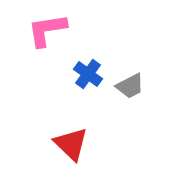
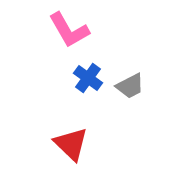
pink L-shape: moved 22 px right; rotated 111 degrees counterclockwise
blue cross: moved 4 px down
